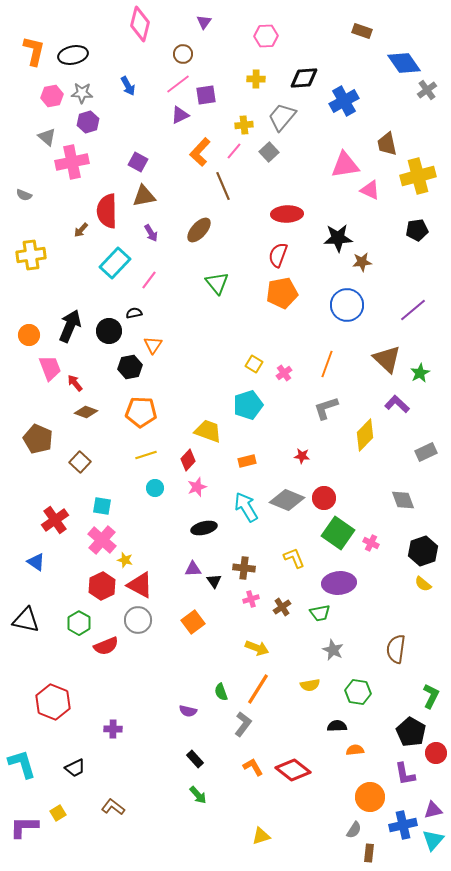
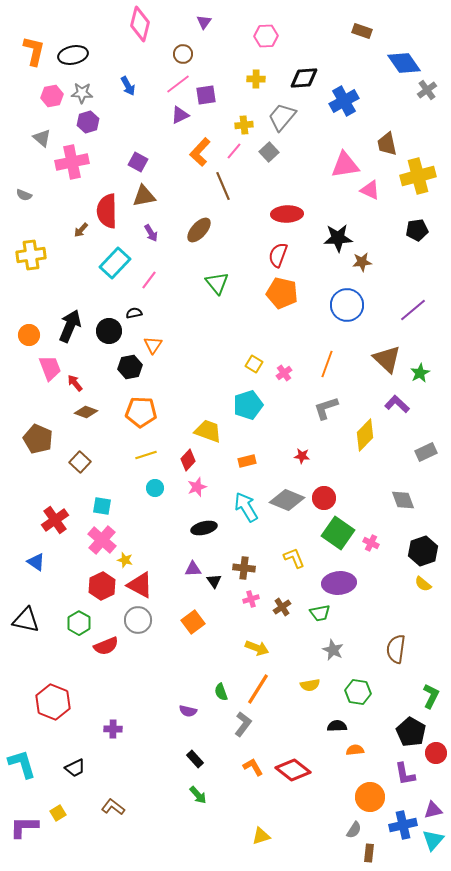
gray triangle at (47, 137): moved 5 px left, 1 px down
orange pentagon at (282, 293): rotated 24 degrees clockwise
